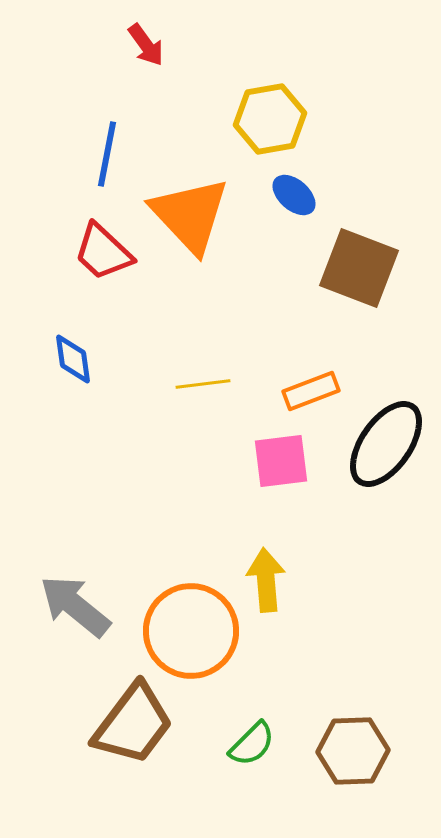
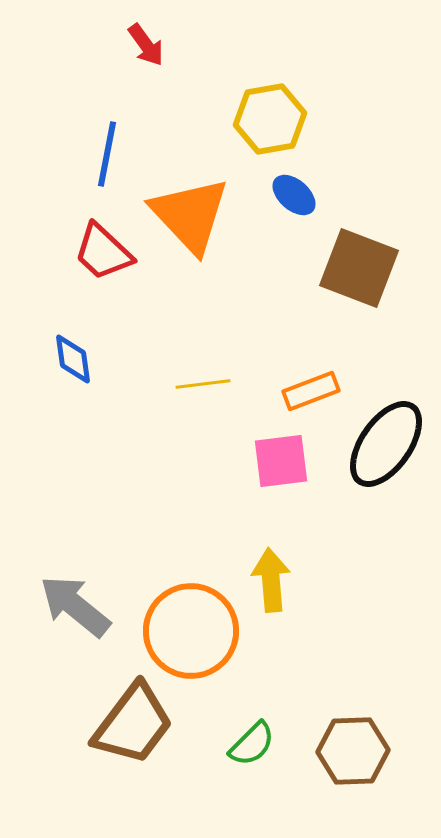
yellow arrow: moved 5 px right
